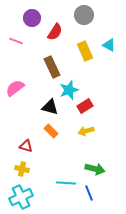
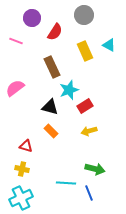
yellow arrow: moved 3 px right
cyan cross: moved 1 px down
